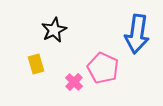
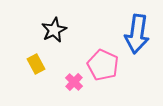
yellow rectangle: rotated 12 degrees counterclockwise
pink pentagon: moved 3 px up
